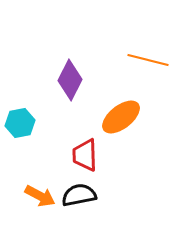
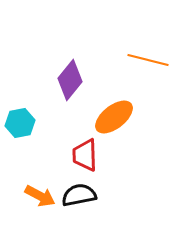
purple diamond: rotated 12 degrees clockwise
orange ellipse: moved 7 px left
